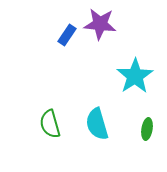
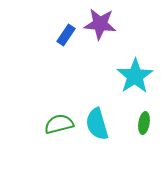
blue rectangle: moved 1 px left
green semicircle: moved 9 px right; rotated 92 degrees clockwise
green ellipse: moved 3 px left, 6 px up
